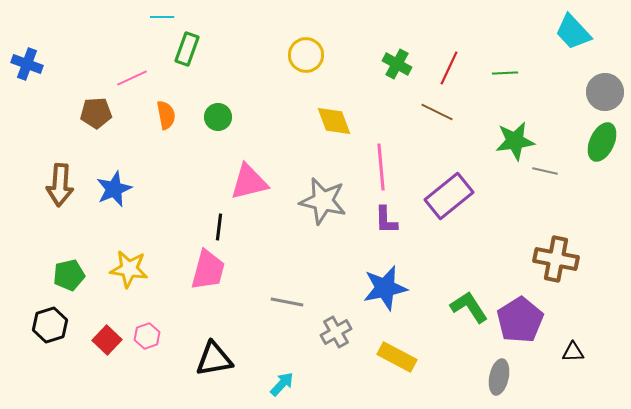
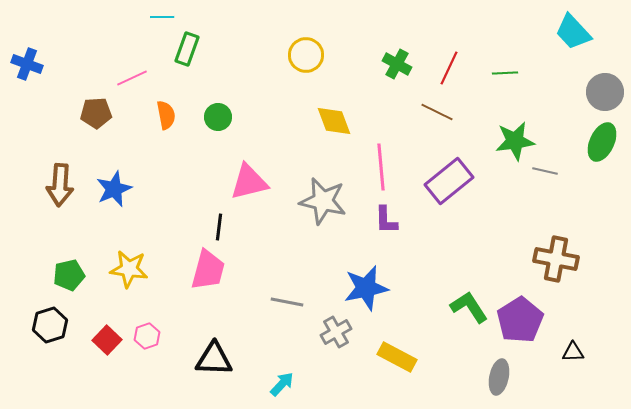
purple rectangle at (449, 196): moved 15 px up
blue star at (385, 288): moved 19 px left
black triangle at (214, 359): rotated 12 degrees clockwise
